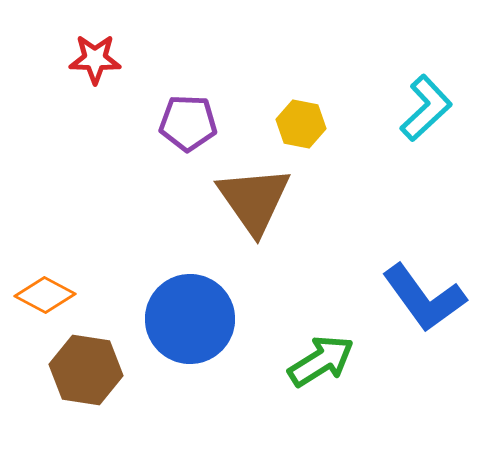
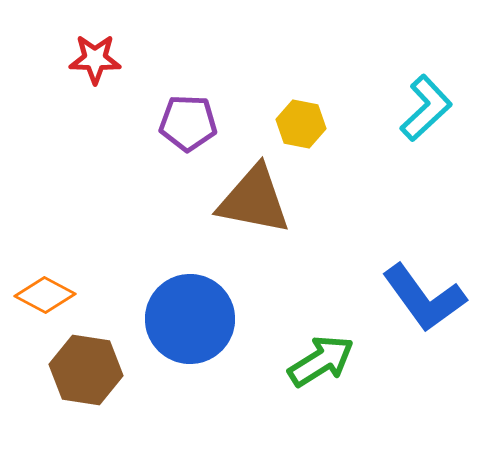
brown triangle: rotated 44 degrees counterclockwise
